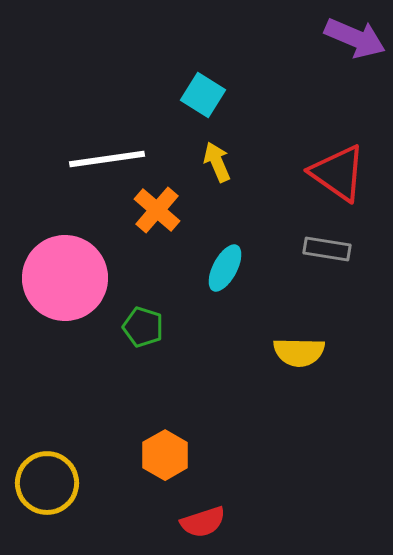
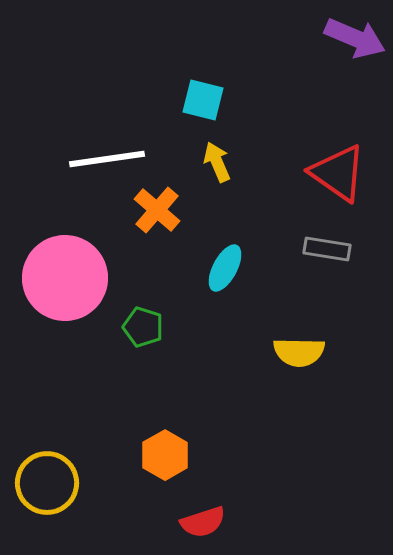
cyan square: moved 5 px down; rotated 18 degrees counterclockwise
